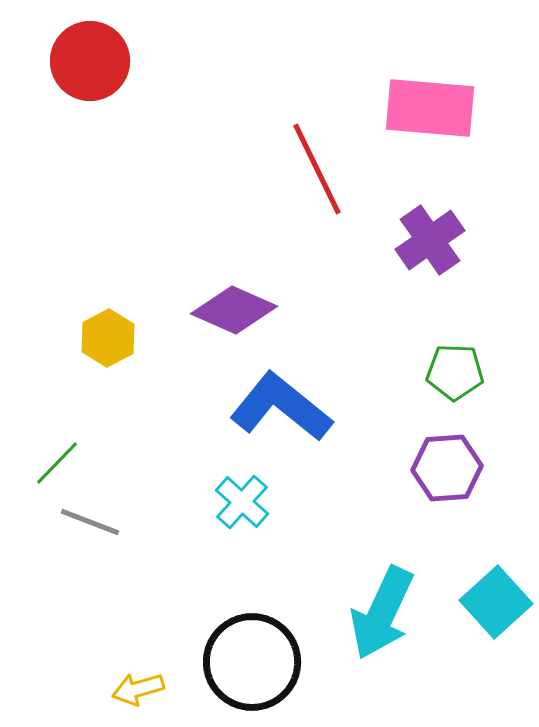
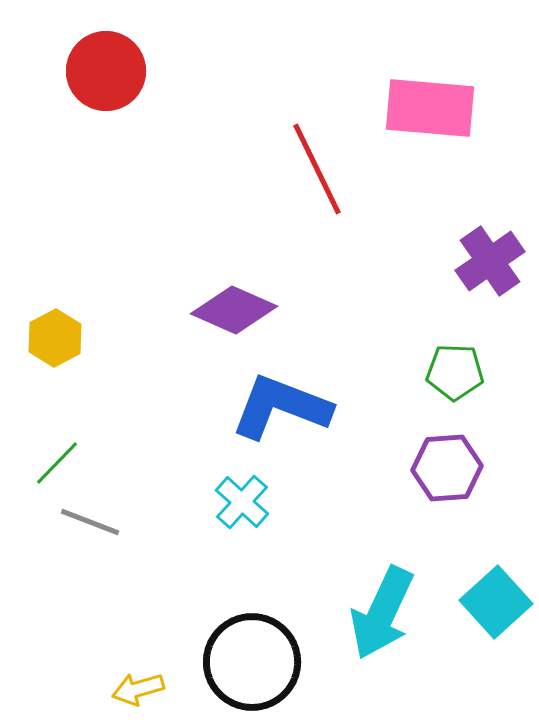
red circle: moved 16 px right, 10 px down
purple cross: moved 60 px right, 21 px down
yellow hexagon: moved 53 px left
blue L-shape: rotated 18 degrees counterclockwise
